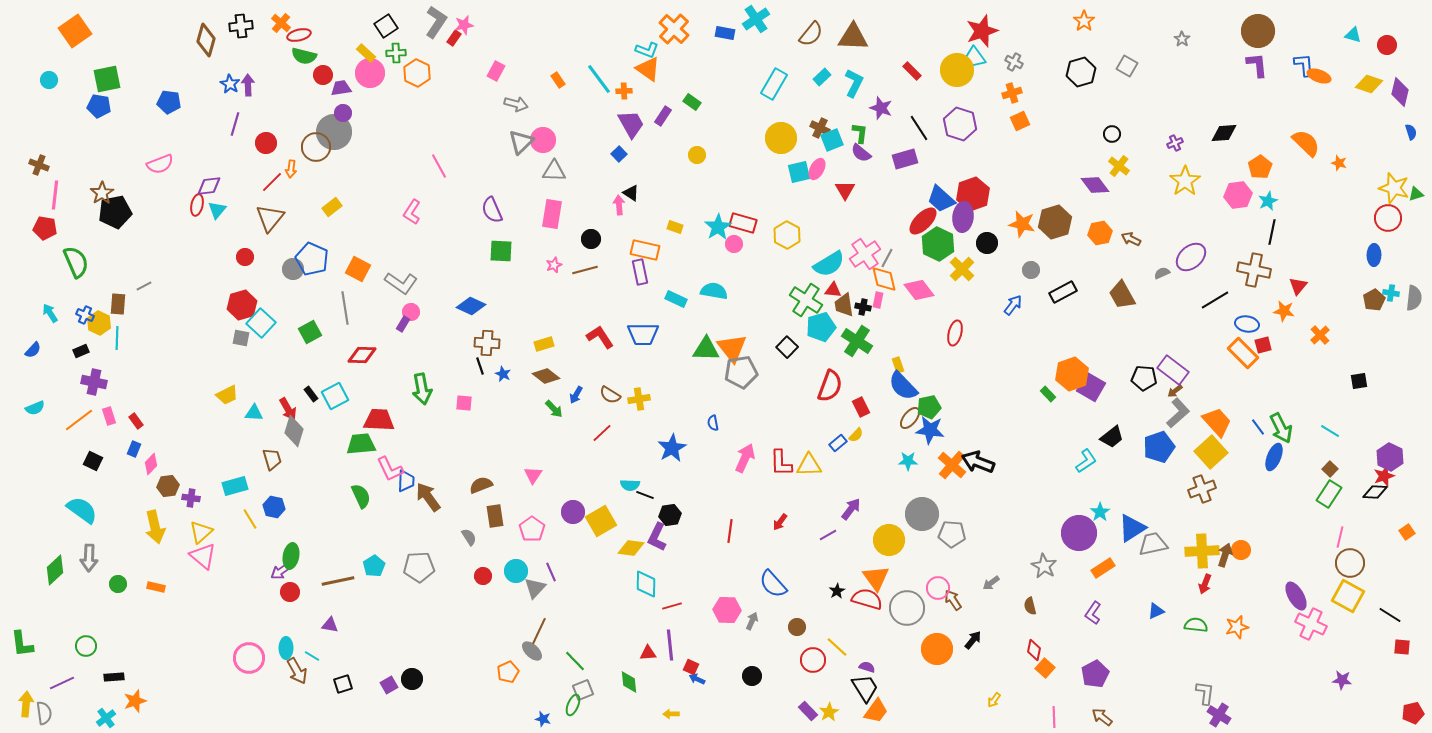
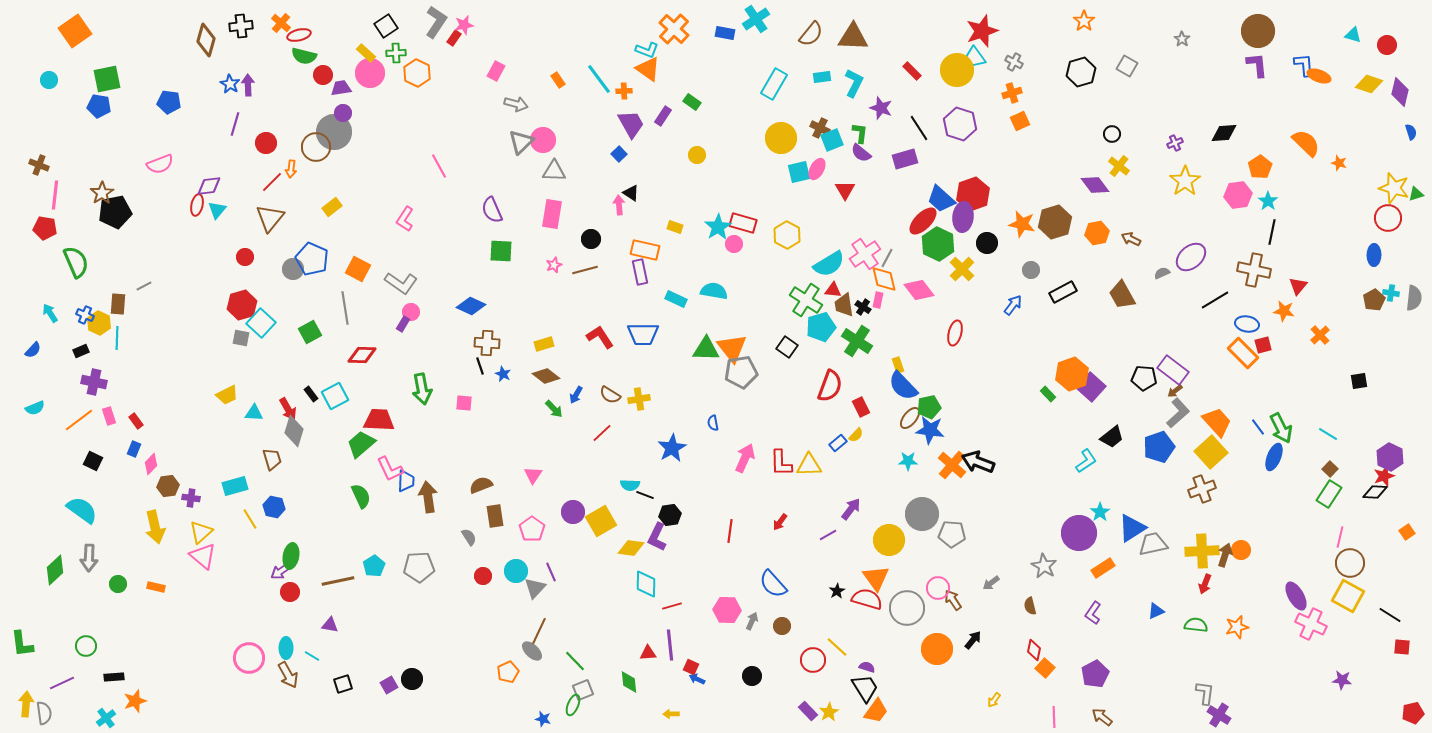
cyan rectangle at (822, 77): rotated 36 degrees clockwise
cyan star at (1268, 201): rotated 12 degrees counterclockwise
pink L-shape at (412, 212): moved 7 px left, 7 px down
orange hexagon at (1100, 233): moved 3 px left
black cross at (863, 307): rotated 21 degrees clockwise
black square at (787, 347): rotated 10 degrees counterclockwise
purple square at (1091, 387): rotated 12 degrees clockwise
cyan line at (1330, 431): moved 2 px left, 3 px down
green trapezoid at (361, 444): rotated 36 degrees counterclockwise
brown arrow at (428, 497): rotated 28 degrees clockwise
brown circle at (797, 627): moved 15 px left, 1 px up
brown arrow at (297, 671): moved 9 px left, 4 px down
